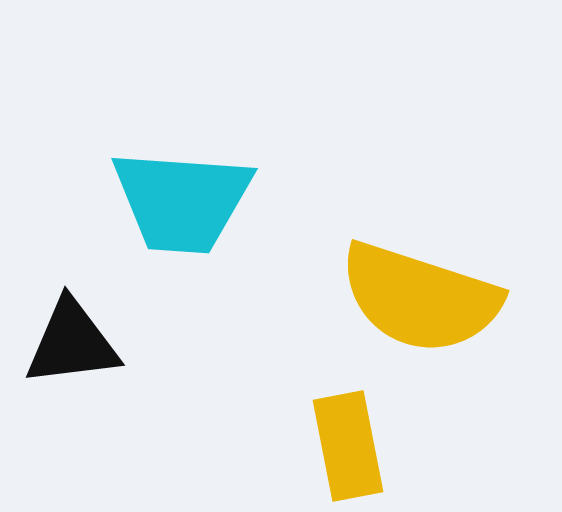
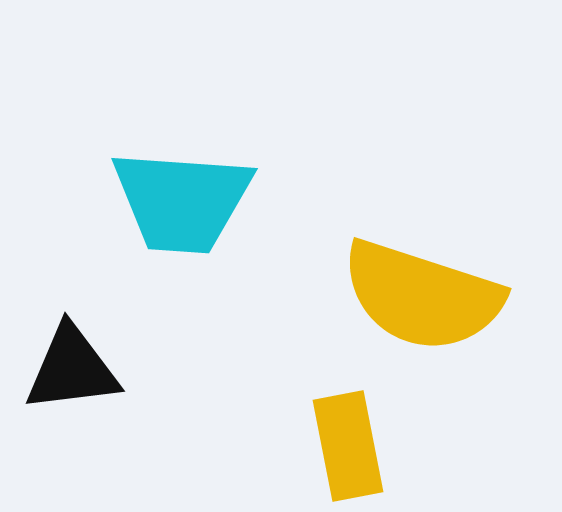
yellow semicircle: moved 2 px right, 2 px up
black triangle: moved 26 px down
